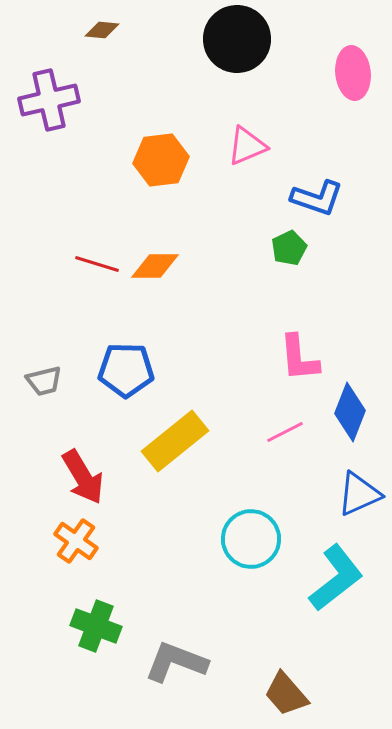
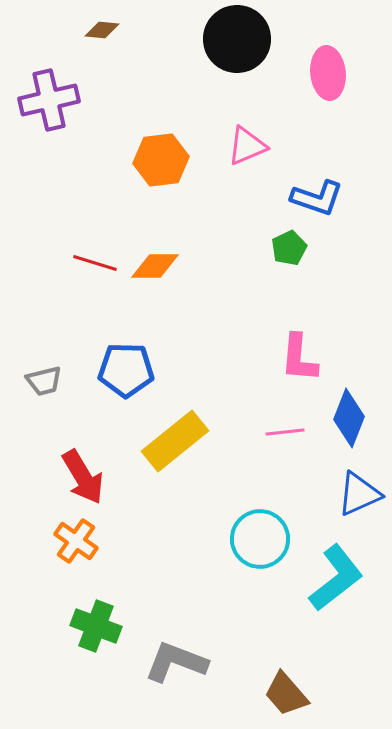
pink ellipse: moved 25 px left
red line: moved 2 px left, 1 px up
pink L-shape: rotated 10 degrees clockwise
blue diamond: moved 1 px left, 6 px down
pink line: rotated 21 degrees clockwise
cyan circle: moved 9 px right
